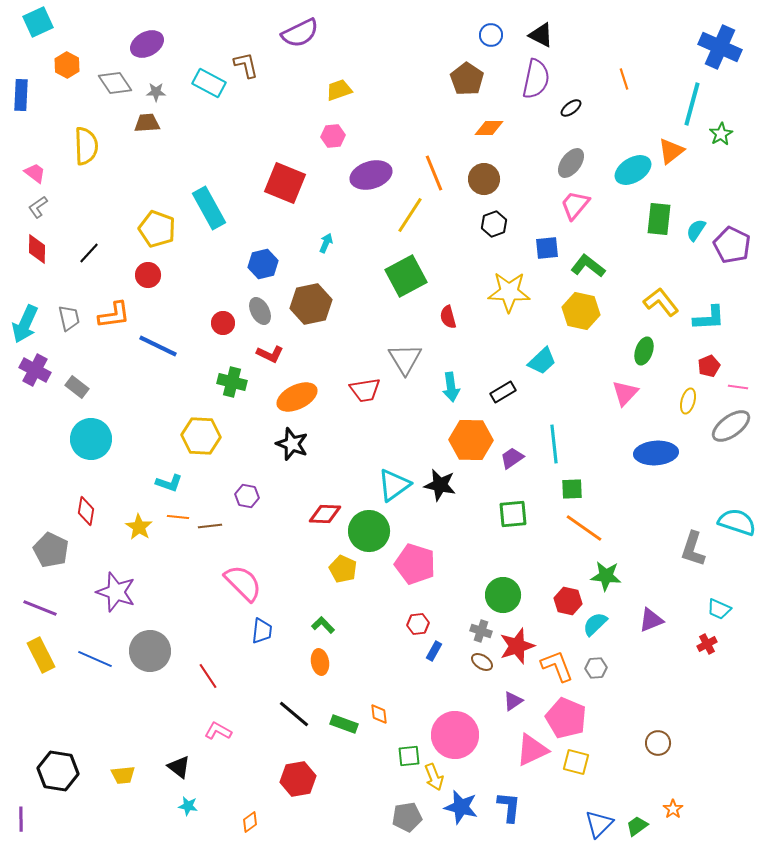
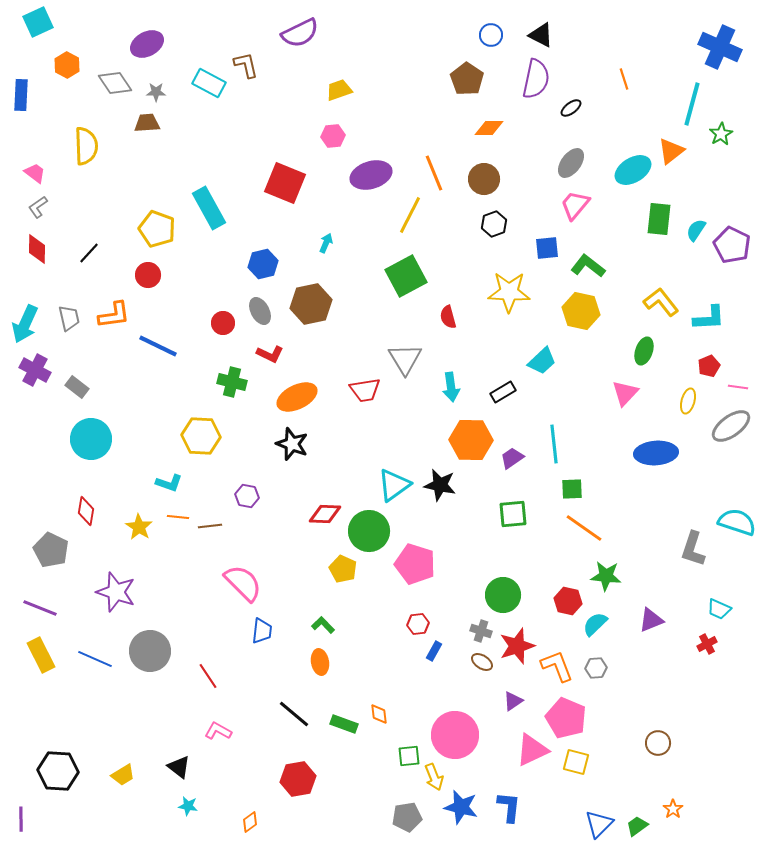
yellow line at (410, 215): rotated 6 degrees counterclockwise
black hexagon at (58, 771): rotated 6 degrees counterclockwise
yellow trapezoid at (123, 775): rotated 25 degrees counterclockwise
